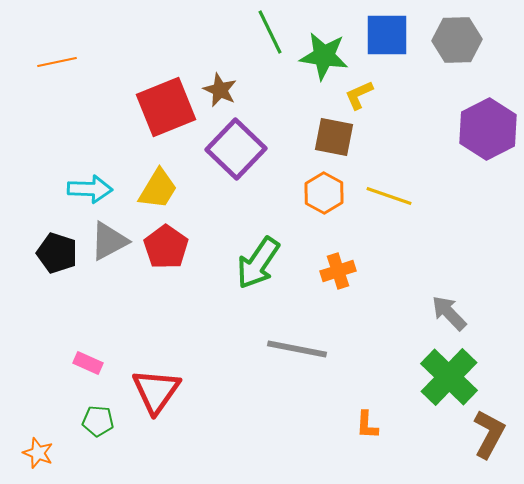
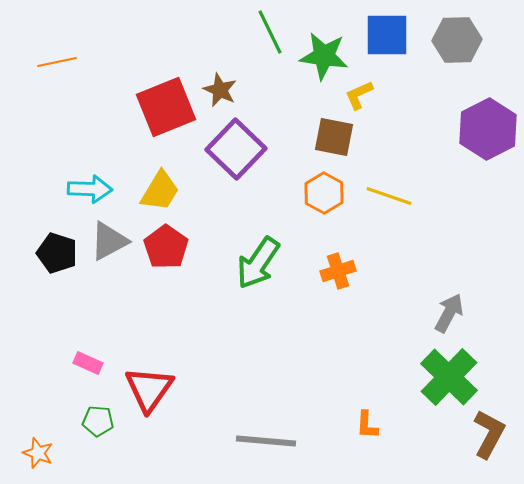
yellow trapezoid: moved 2 px right, 2 px down
gray arrow: rotated 72 degrees clockwise
gray line: moved 31 px left, 92 px down; rotated 6 degrees counterclockwise
red triangle: moved 7 px left, 2 px up
